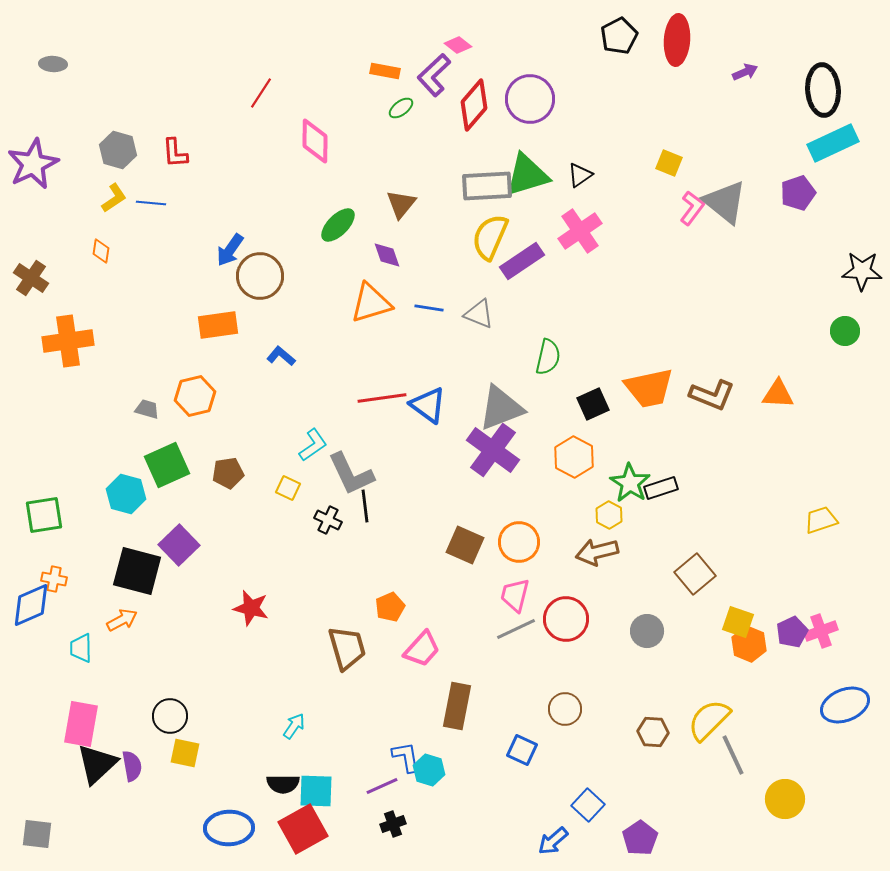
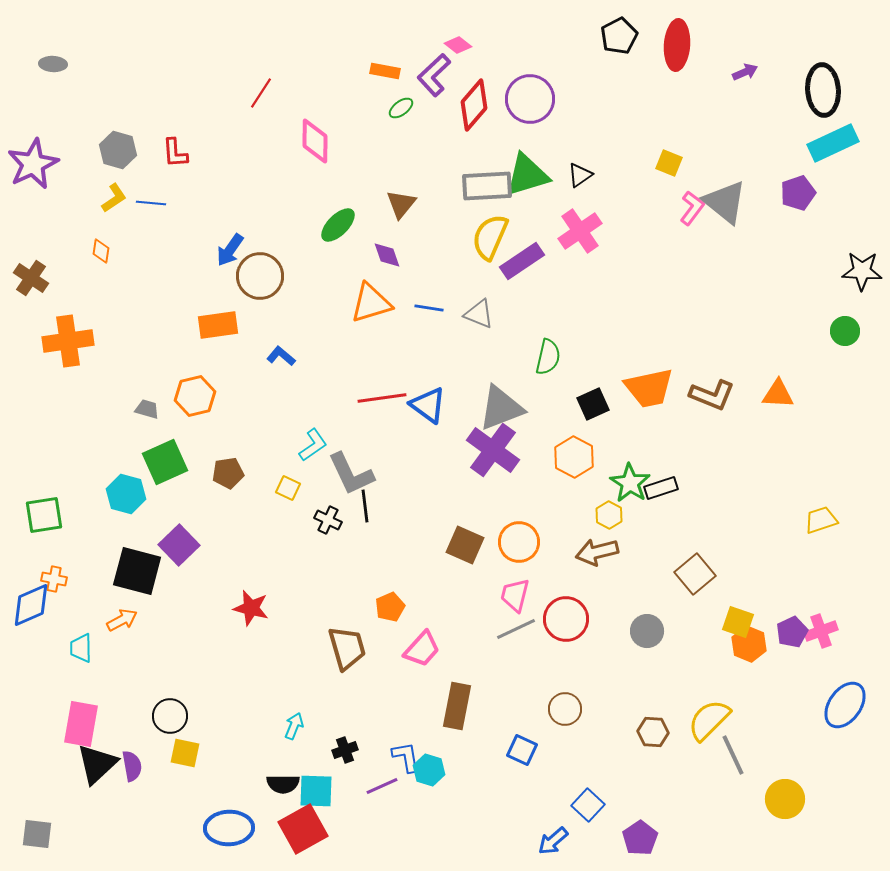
red ellipse at (677, 40): moved 5 px down
green square at (167, 465): moved 2 px left, 3 px up
blue ellipse at (845, 705): rotated 33 degrees counterclockwise
cyan arrow at (294, 726): rotated 12 degrees counterclockwise
black cross at (393, 824): moved 48 px left, 74 px up
